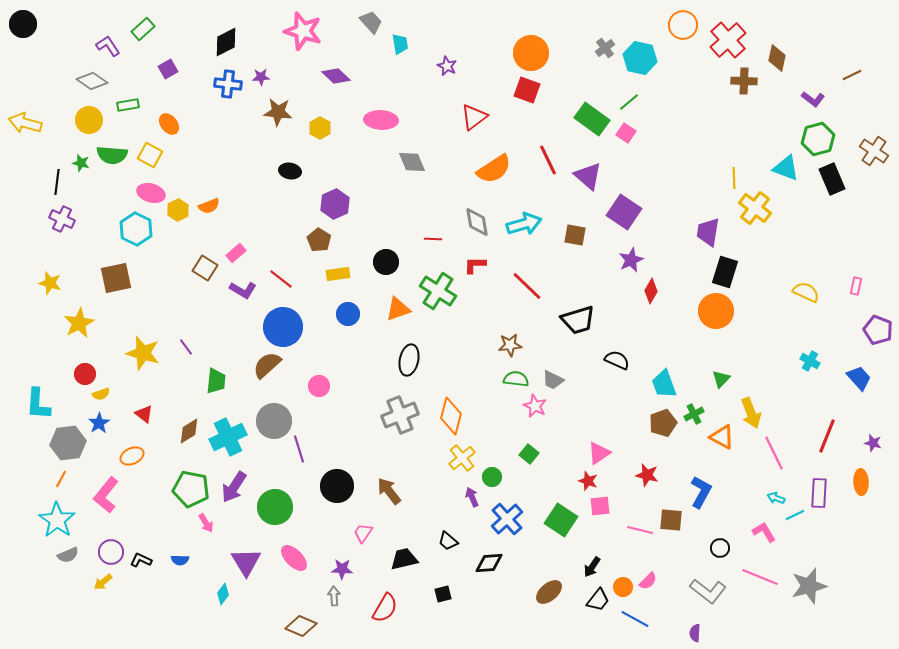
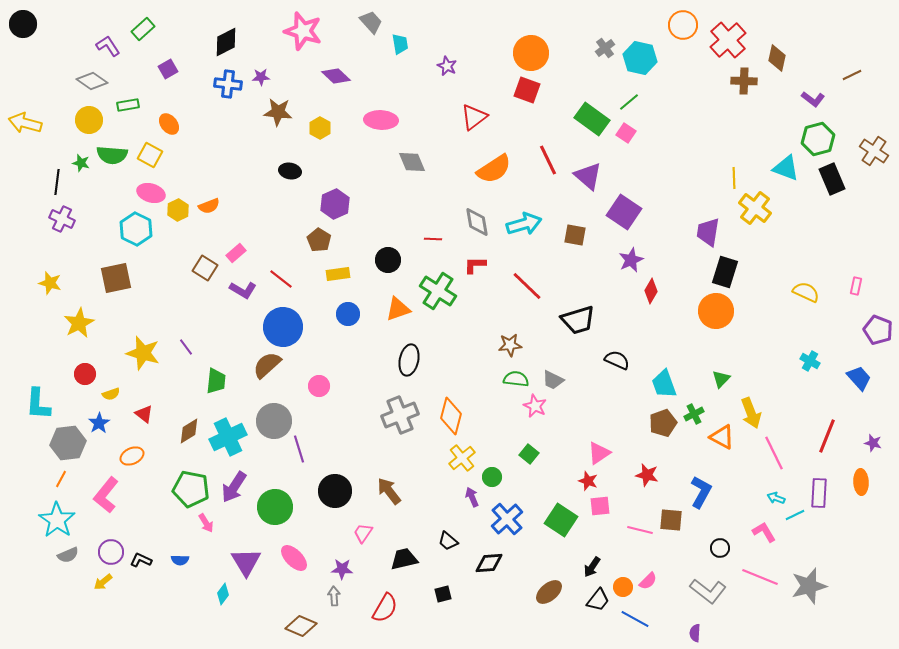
black circle at (386, 262): moved 2 px right, 2 px up
yellow semicircle at (101, 394): moved 10 px right
black circle at (337, 486): moved 2 px left, 5 px down
